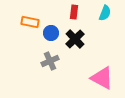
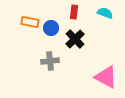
cyan semicircle: rotated 91 degrees counterclockwise
blue circle: moved 5 px up
gray cross: rotated 18 degrees clockwise
pink triangle: moved 4 px right, 1 px up
